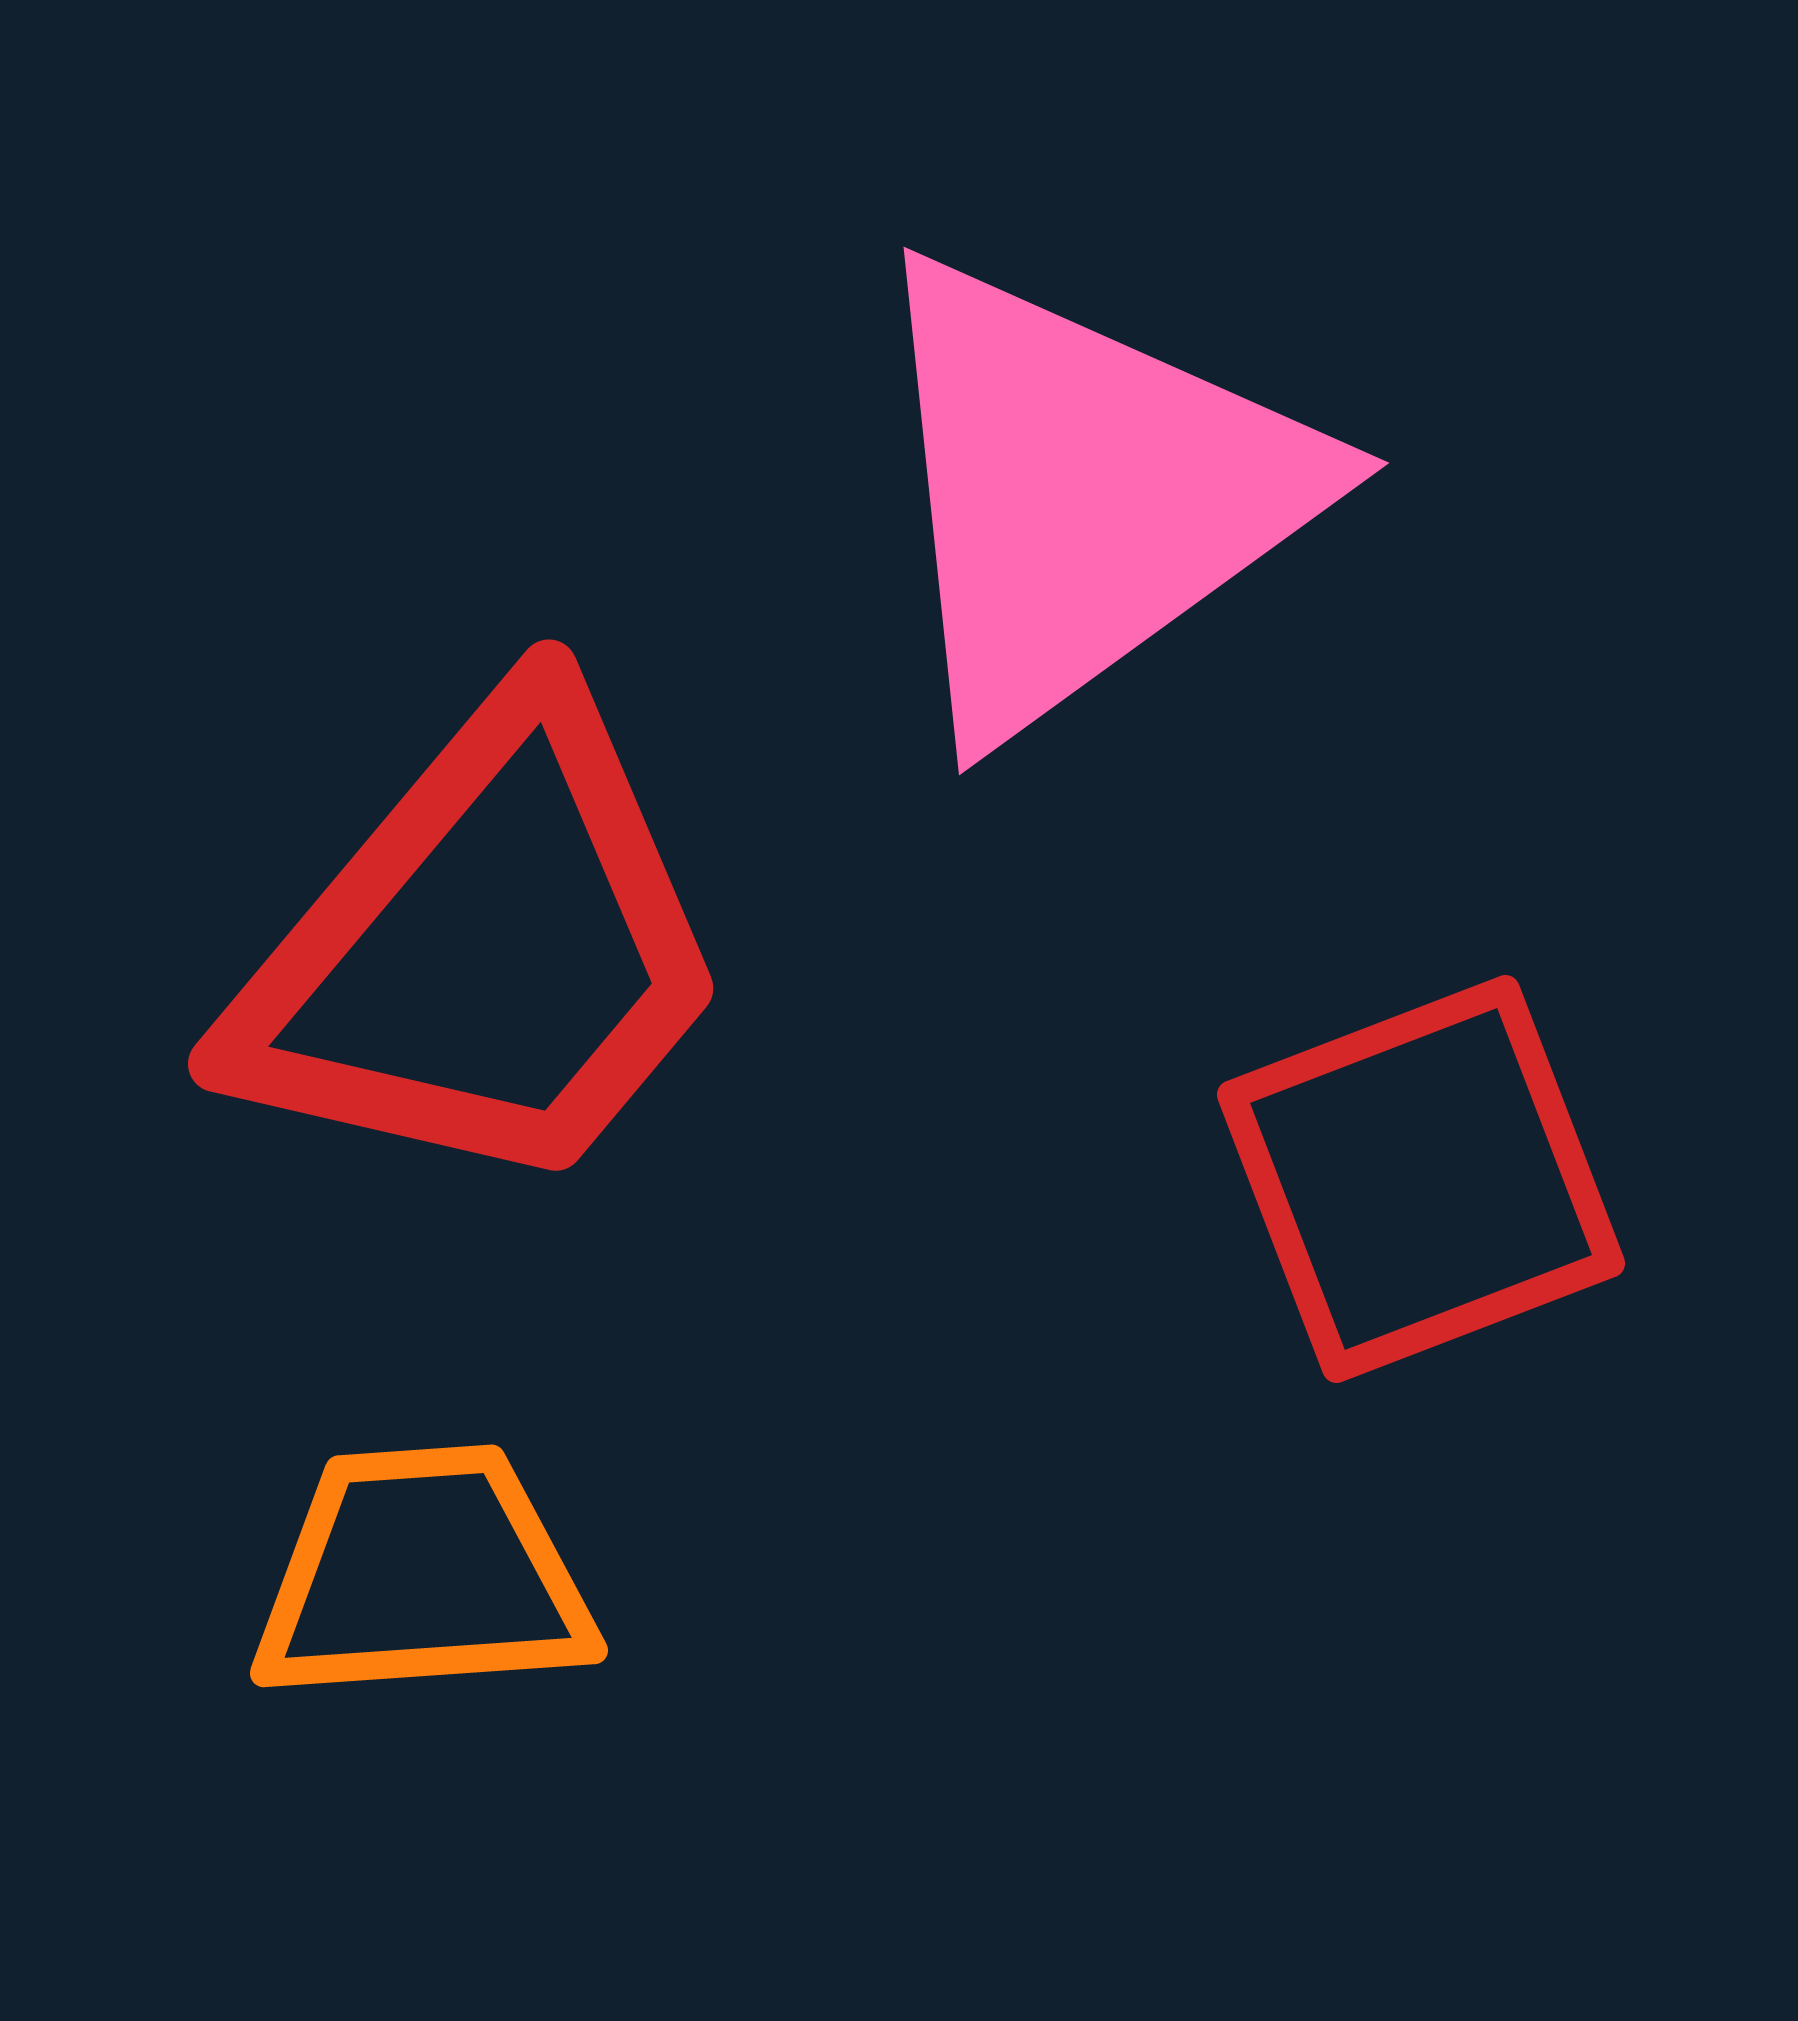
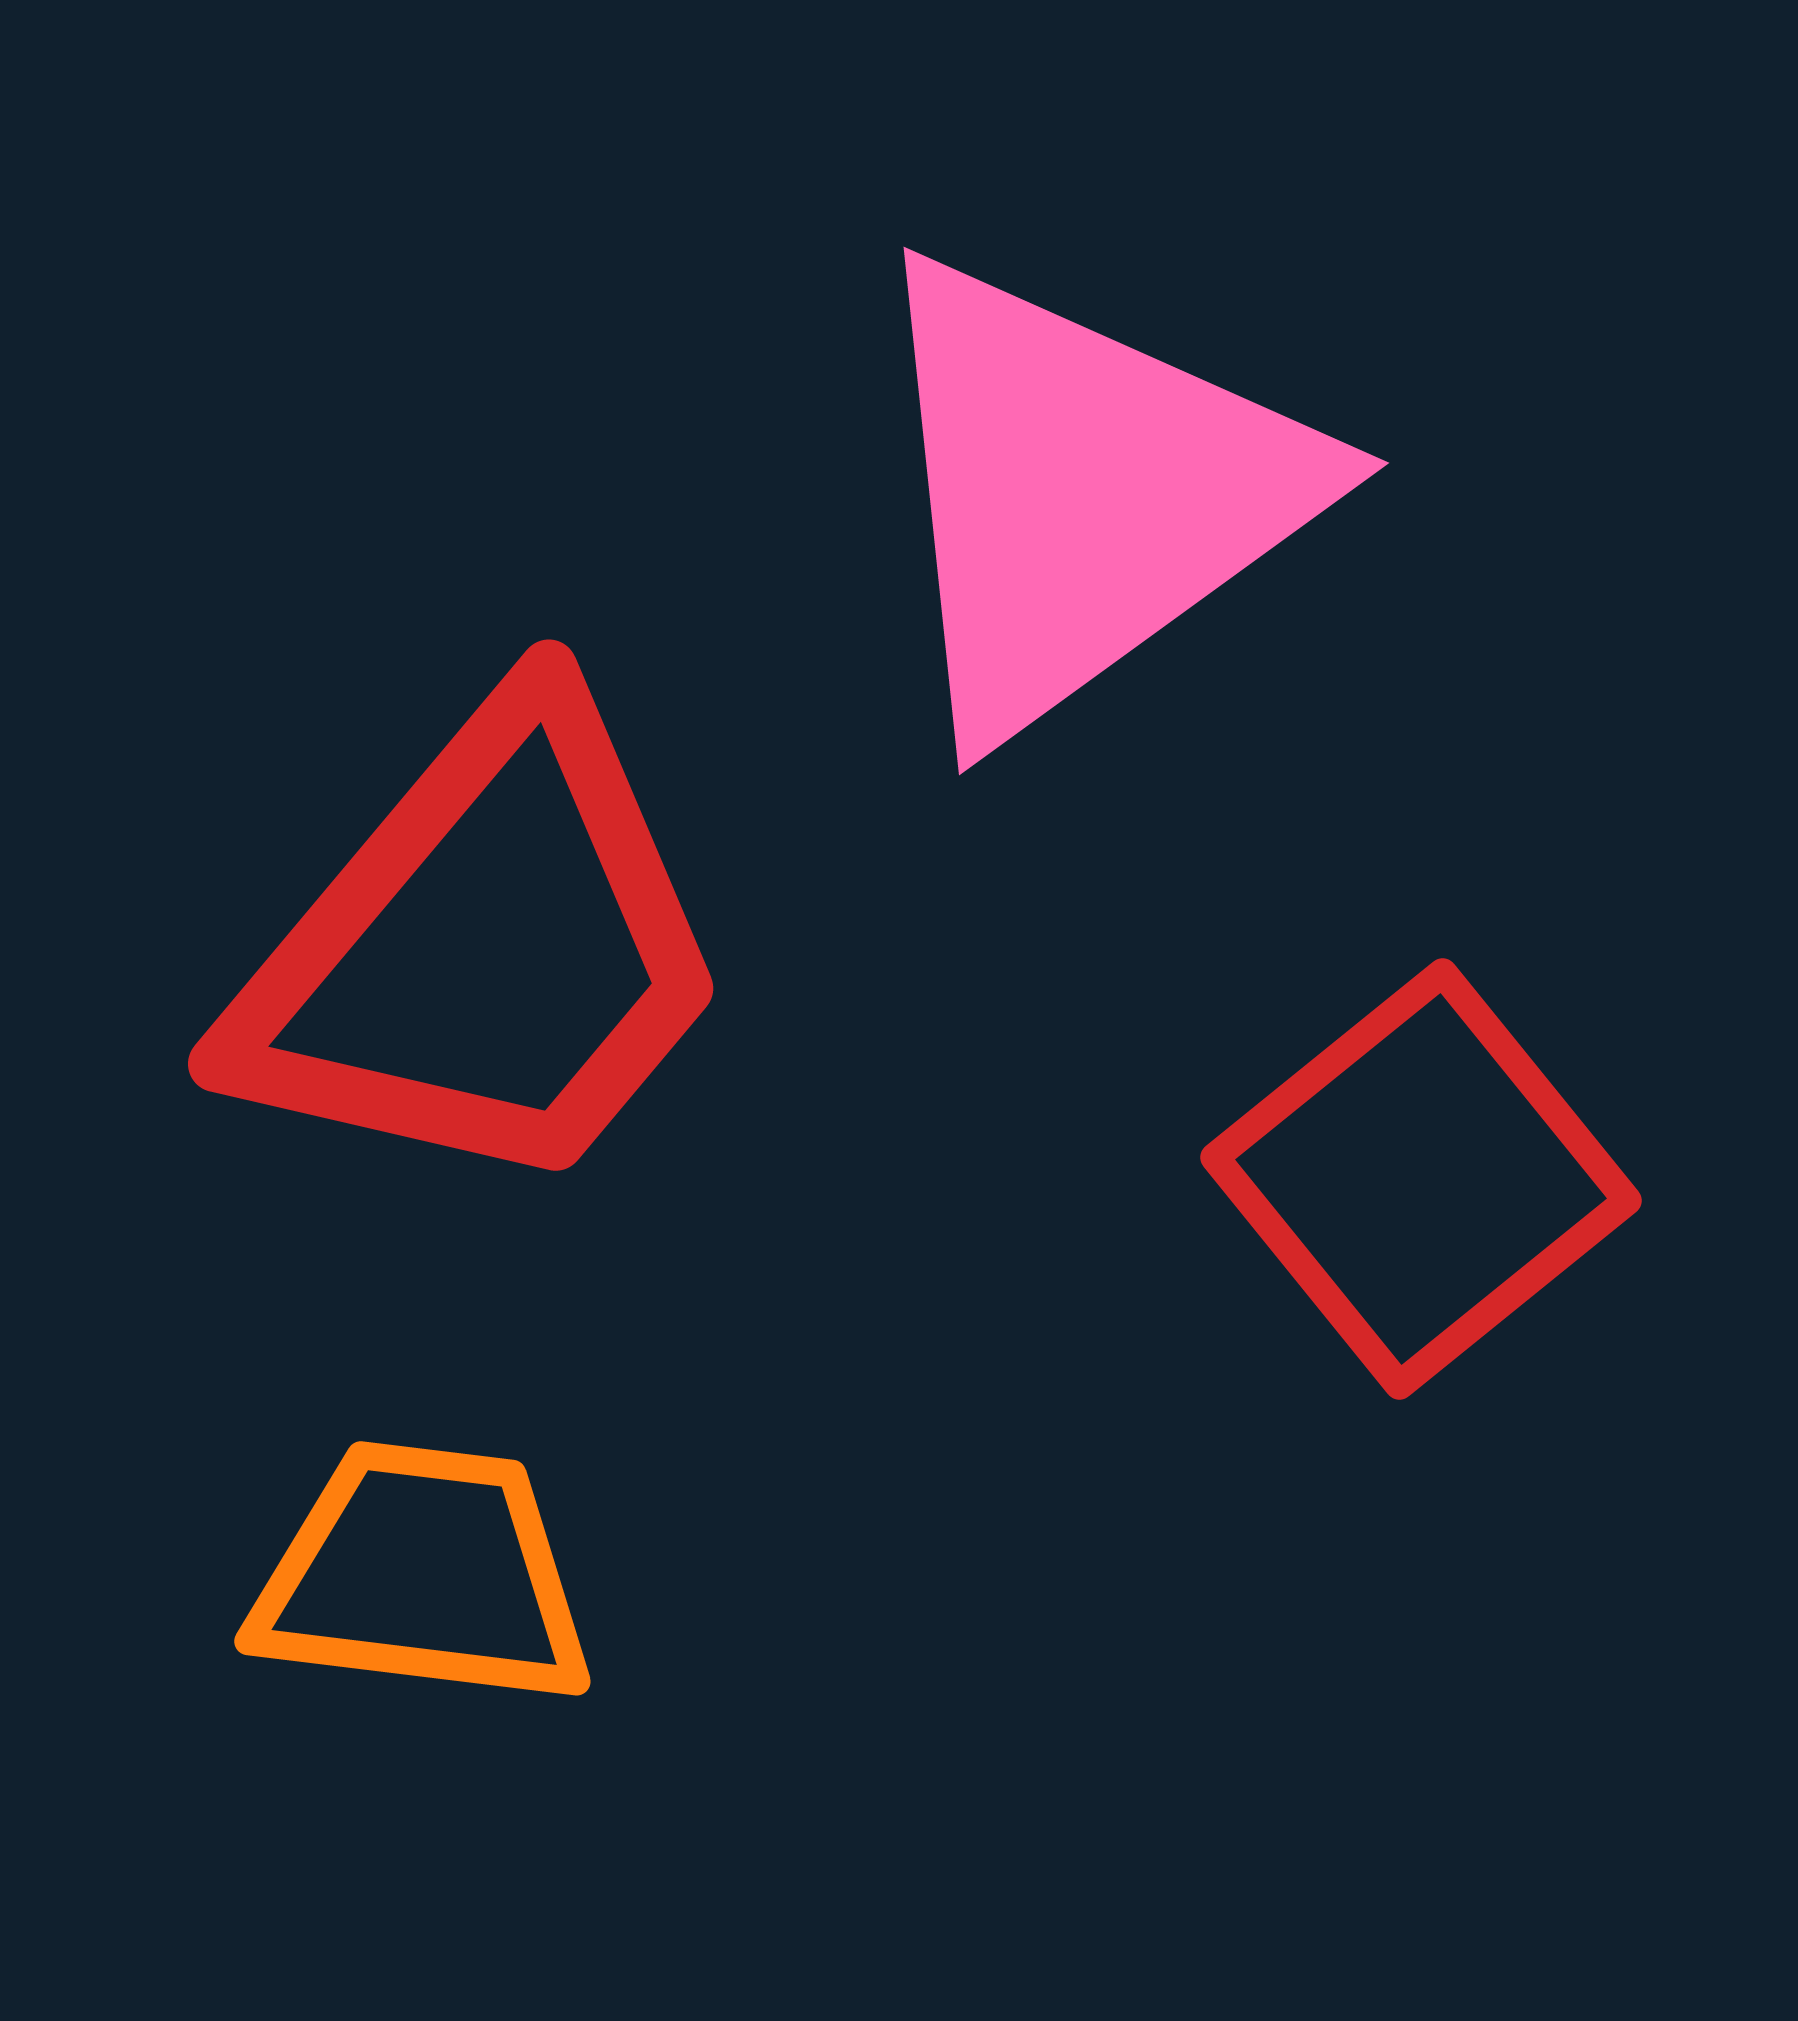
red square: rotated 18 degrees counterclockwise
orange trapezoid: rotated 11 degrees clockwise
